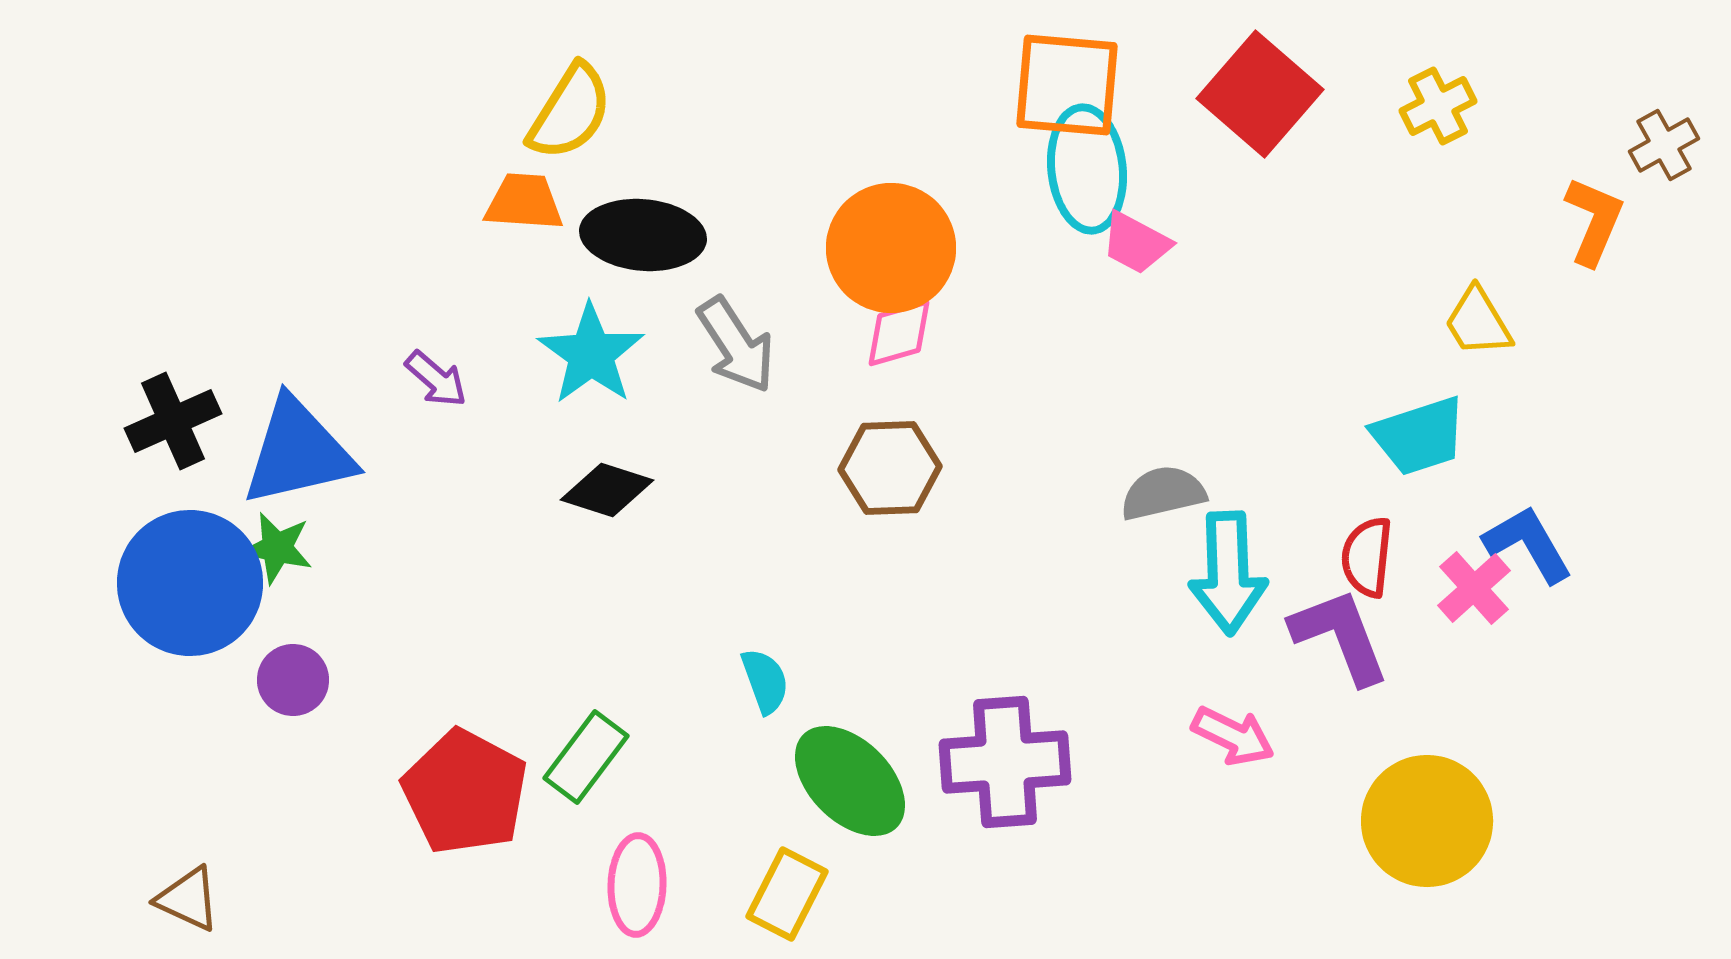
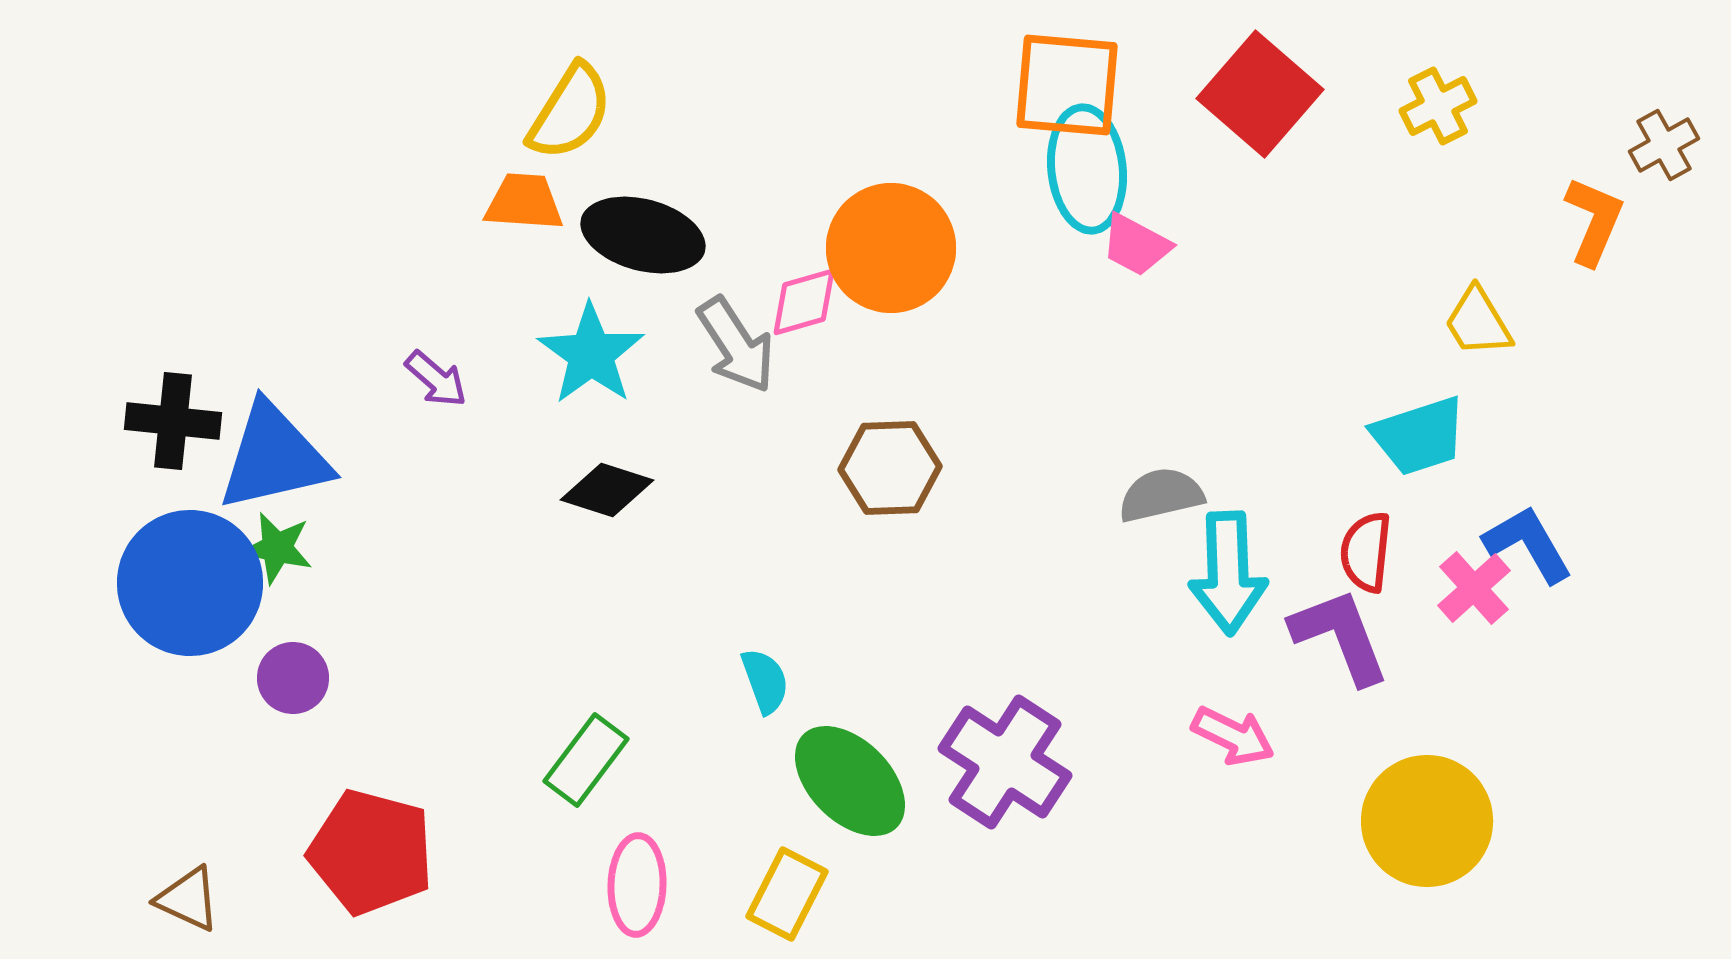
black ellipse: rotated 10 degrees clockwise
pink trapezoid: moved 2 px down
pink diamond: moved 95 px left, 31 px up
black cross: rotated 30 degrees clockwise
blue triangle: moved 24 px left, 5 px down
gray semicircle: moved 2 px left, 2 px down
red semicircle: moved 1 px left, 5 px up
purple circle: moved 2 px up
green rectangle: moved 3 px down
purple cross: rotated 37 degrees clockwise
red pentagon: moved 94 px left, 60 px down; rotated 13 degrees counterclockwise
